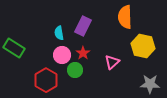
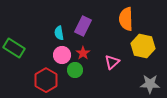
orange semicircle: moved 1 px right, 2 px down
